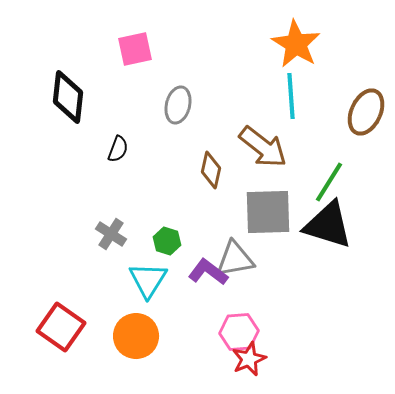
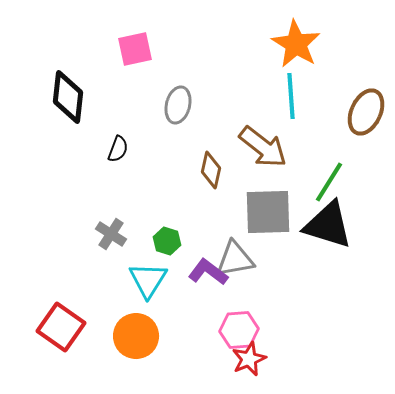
pink hexagon: moved 2 px up
